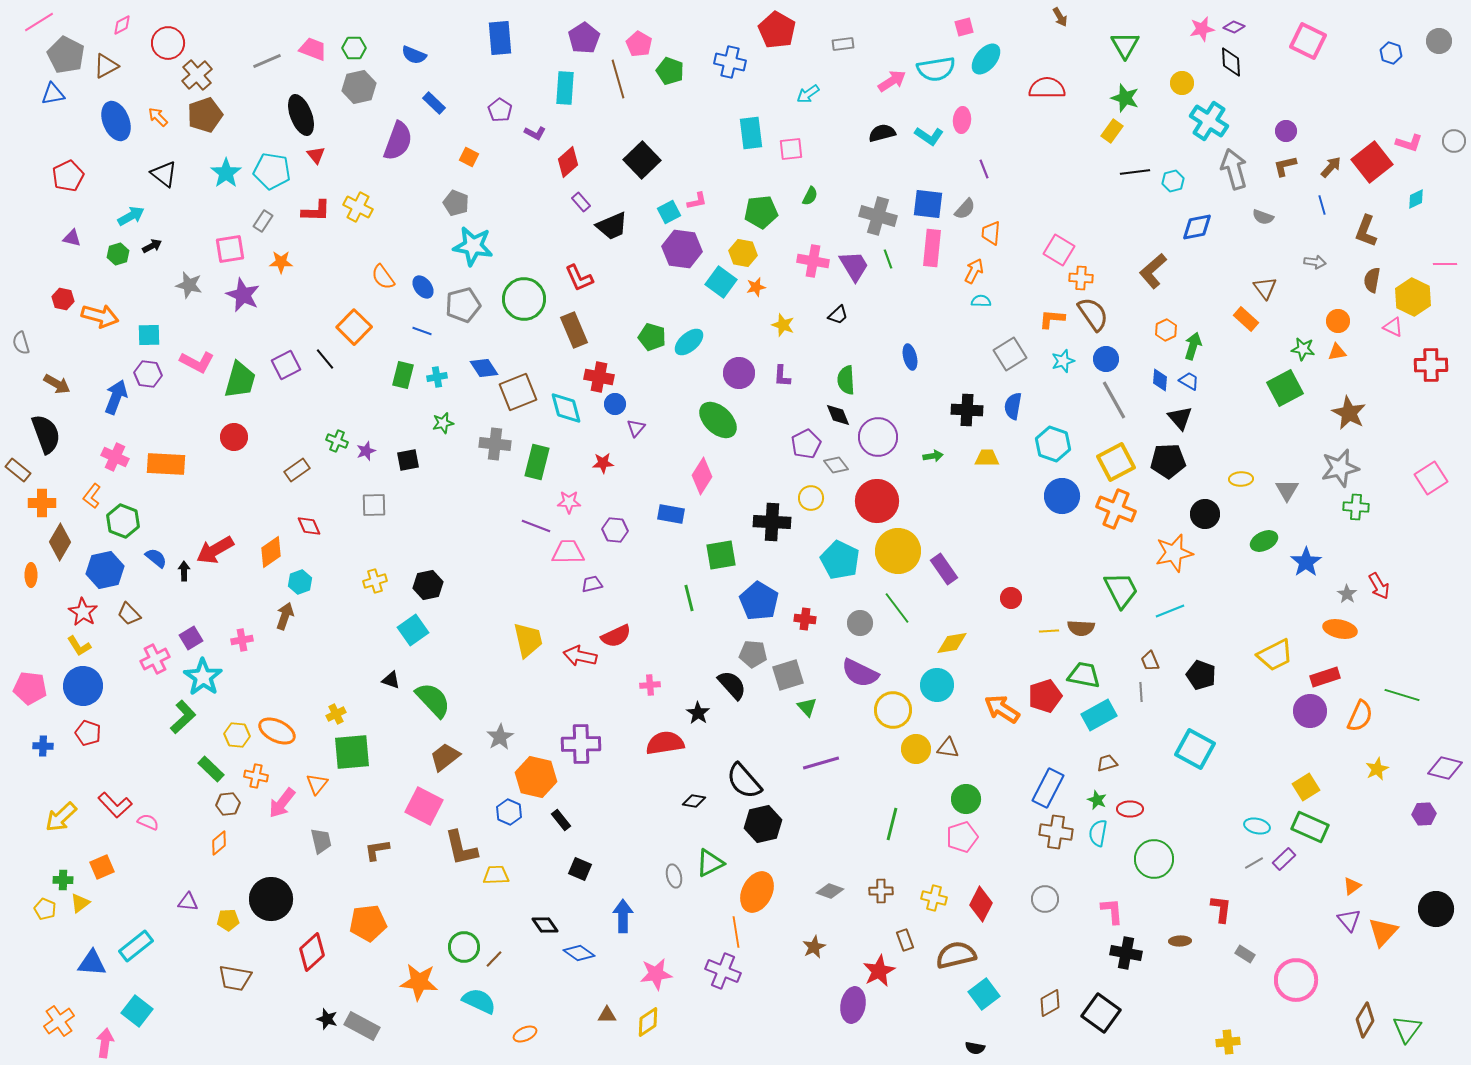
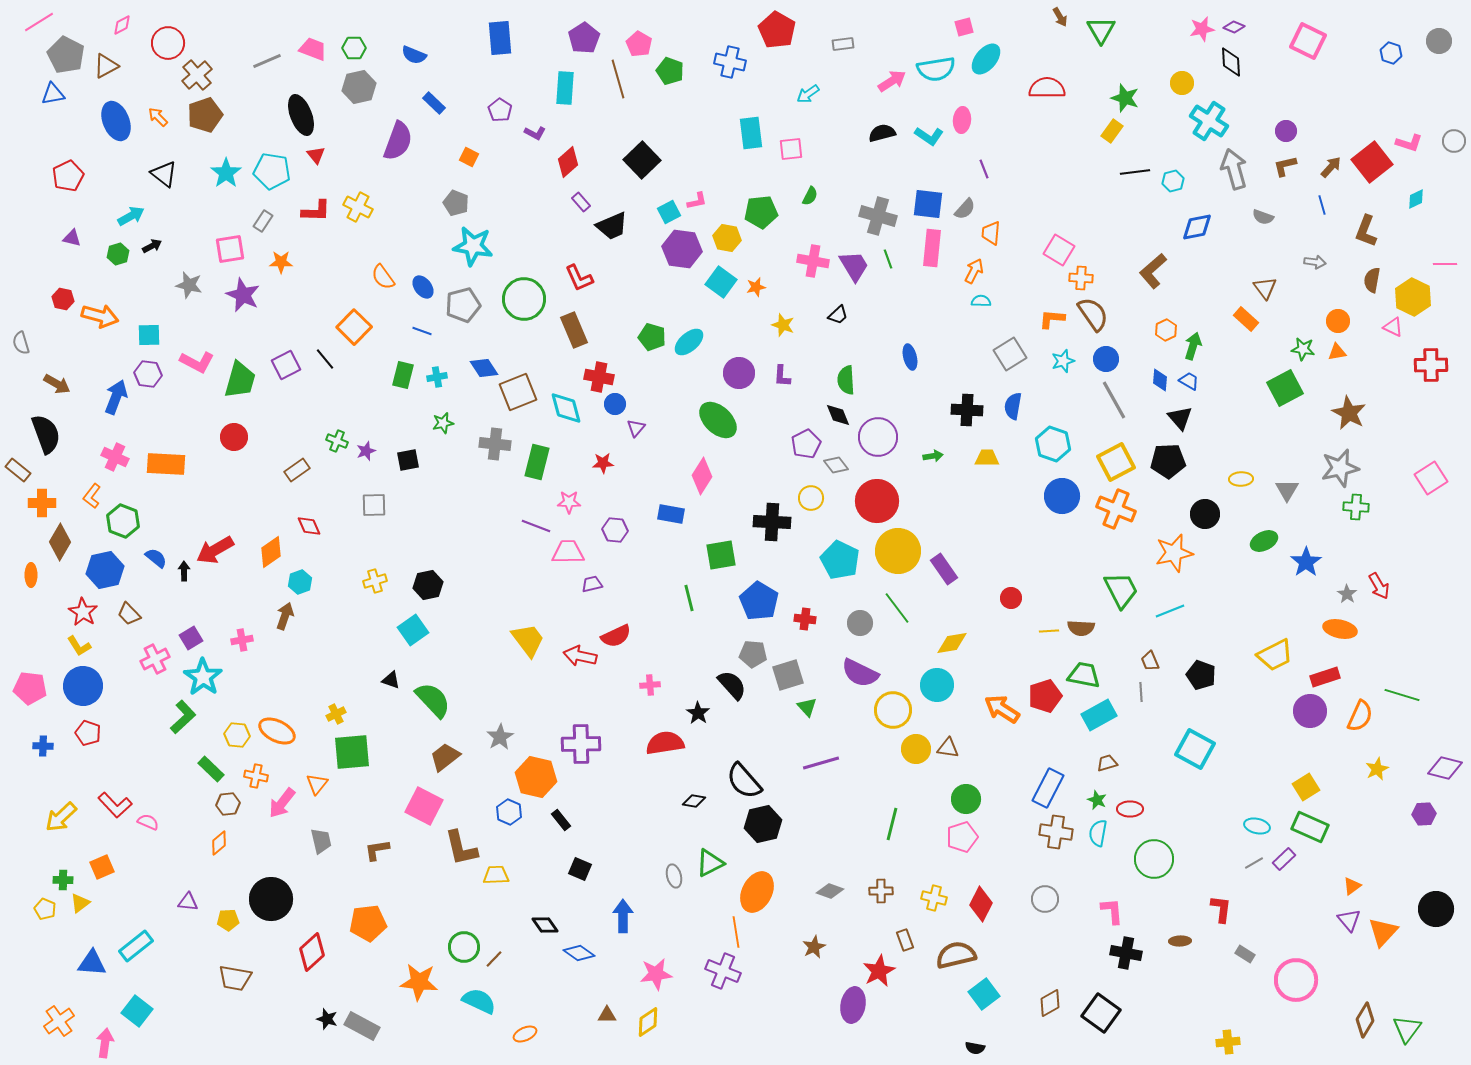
green triangle at (1125, 45): moved 24 px left, 15 px up
yellow hexagon at (743, 253): moved 16 px left, 15 px up
yellow trapezoid at (528, 640): rotated 24 degrees counterclockwise
